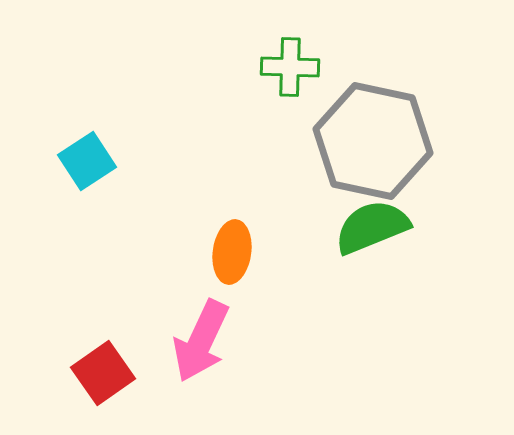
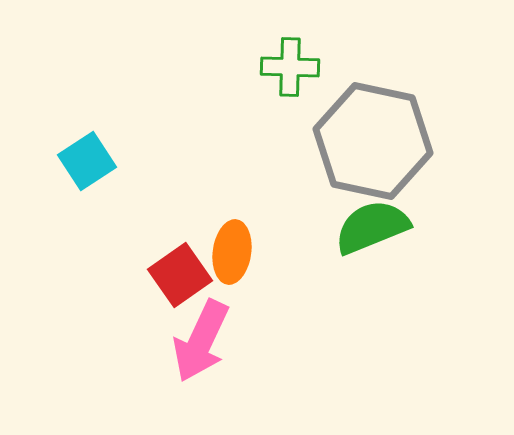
red square: moved 77 px right, 98 px up
